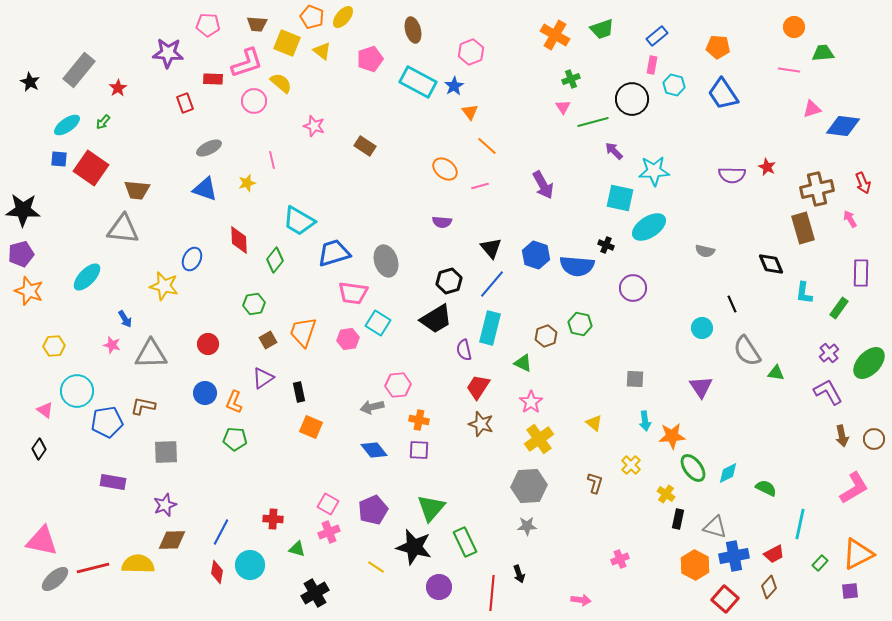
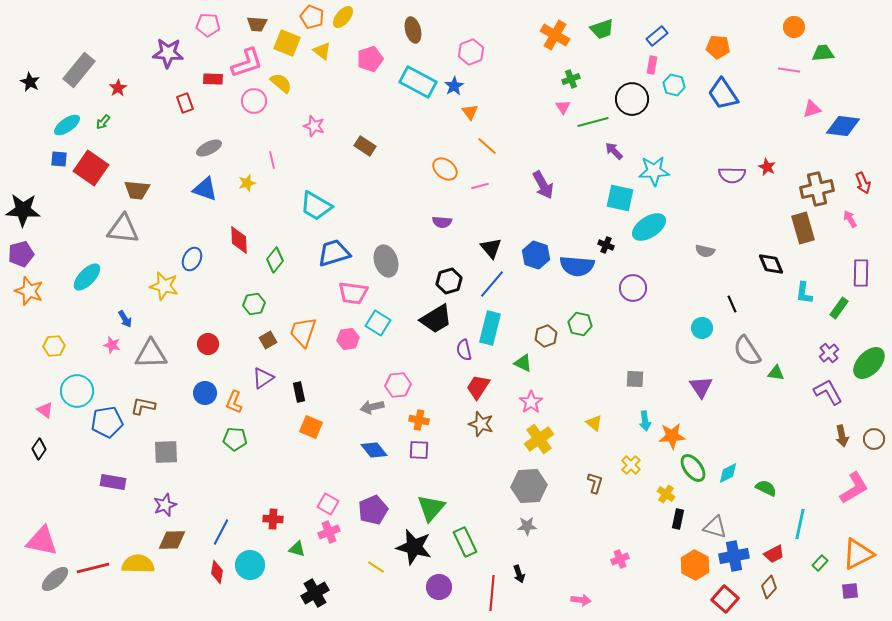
cyan trapezoid at (299, 221): moved 17 px right, 15 px up
